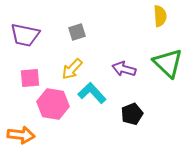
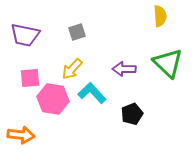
purple arrow: rotated 15 degrees counterclockwise
pink hexagon: moved 5 px up
